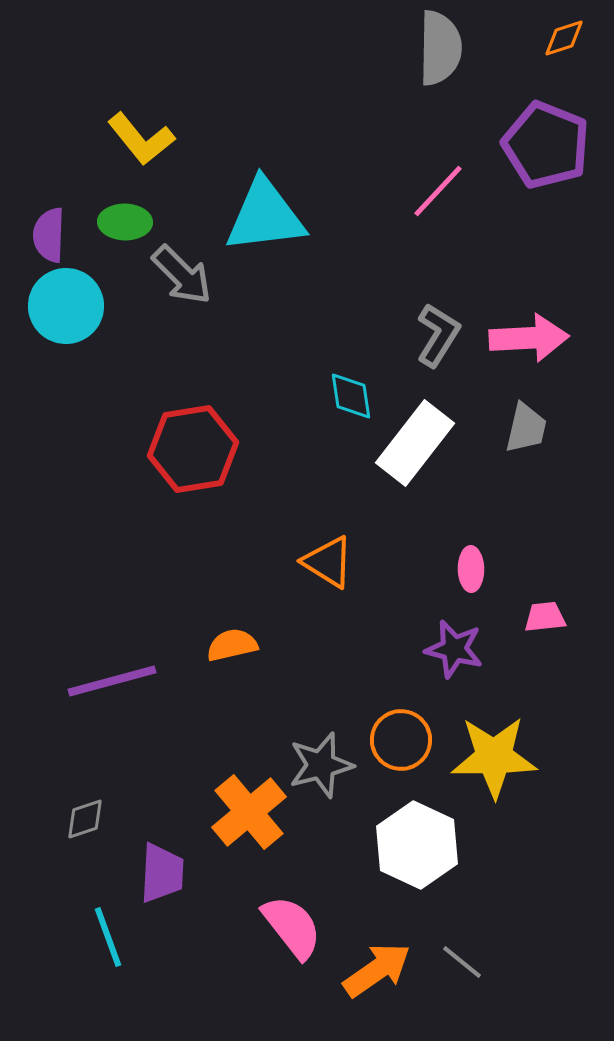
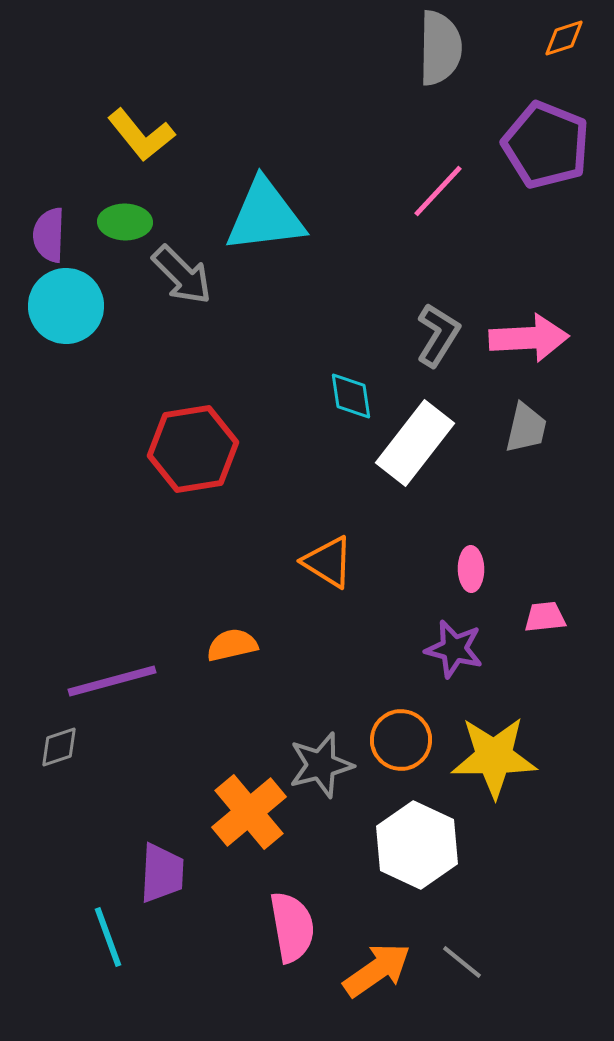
yellow L-shape: moved 4 px up
gray diamond: moved 26 px left, 72 px up
pink semicircle: rotated 28 degrees clockwise
